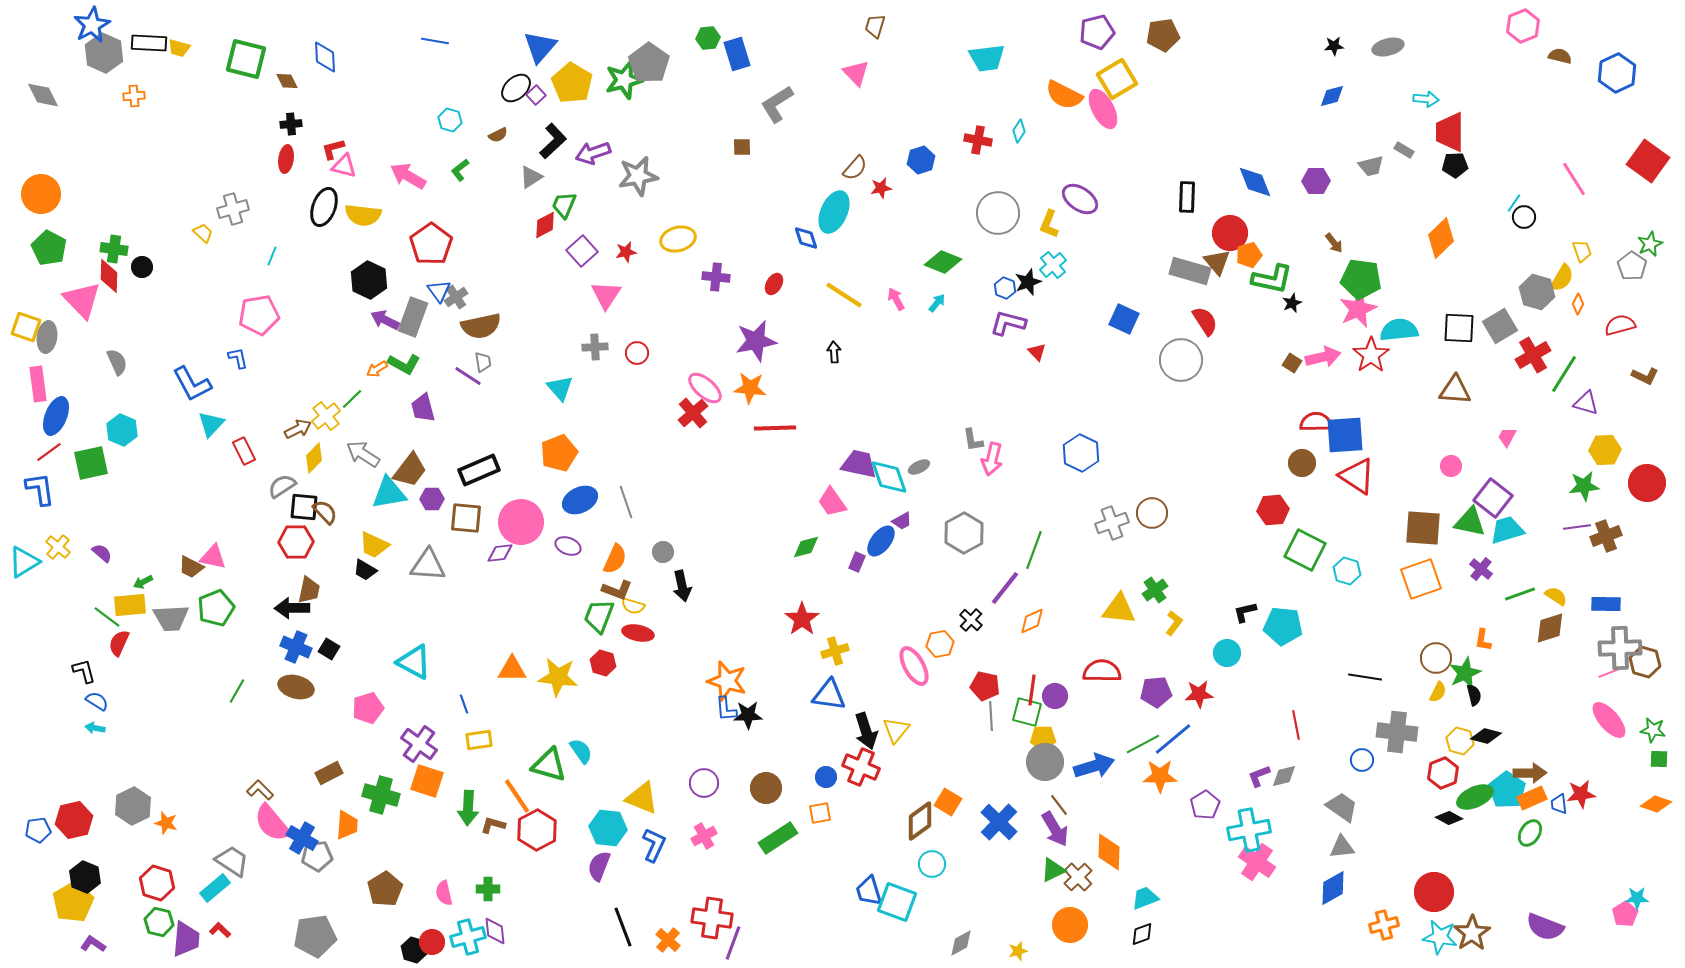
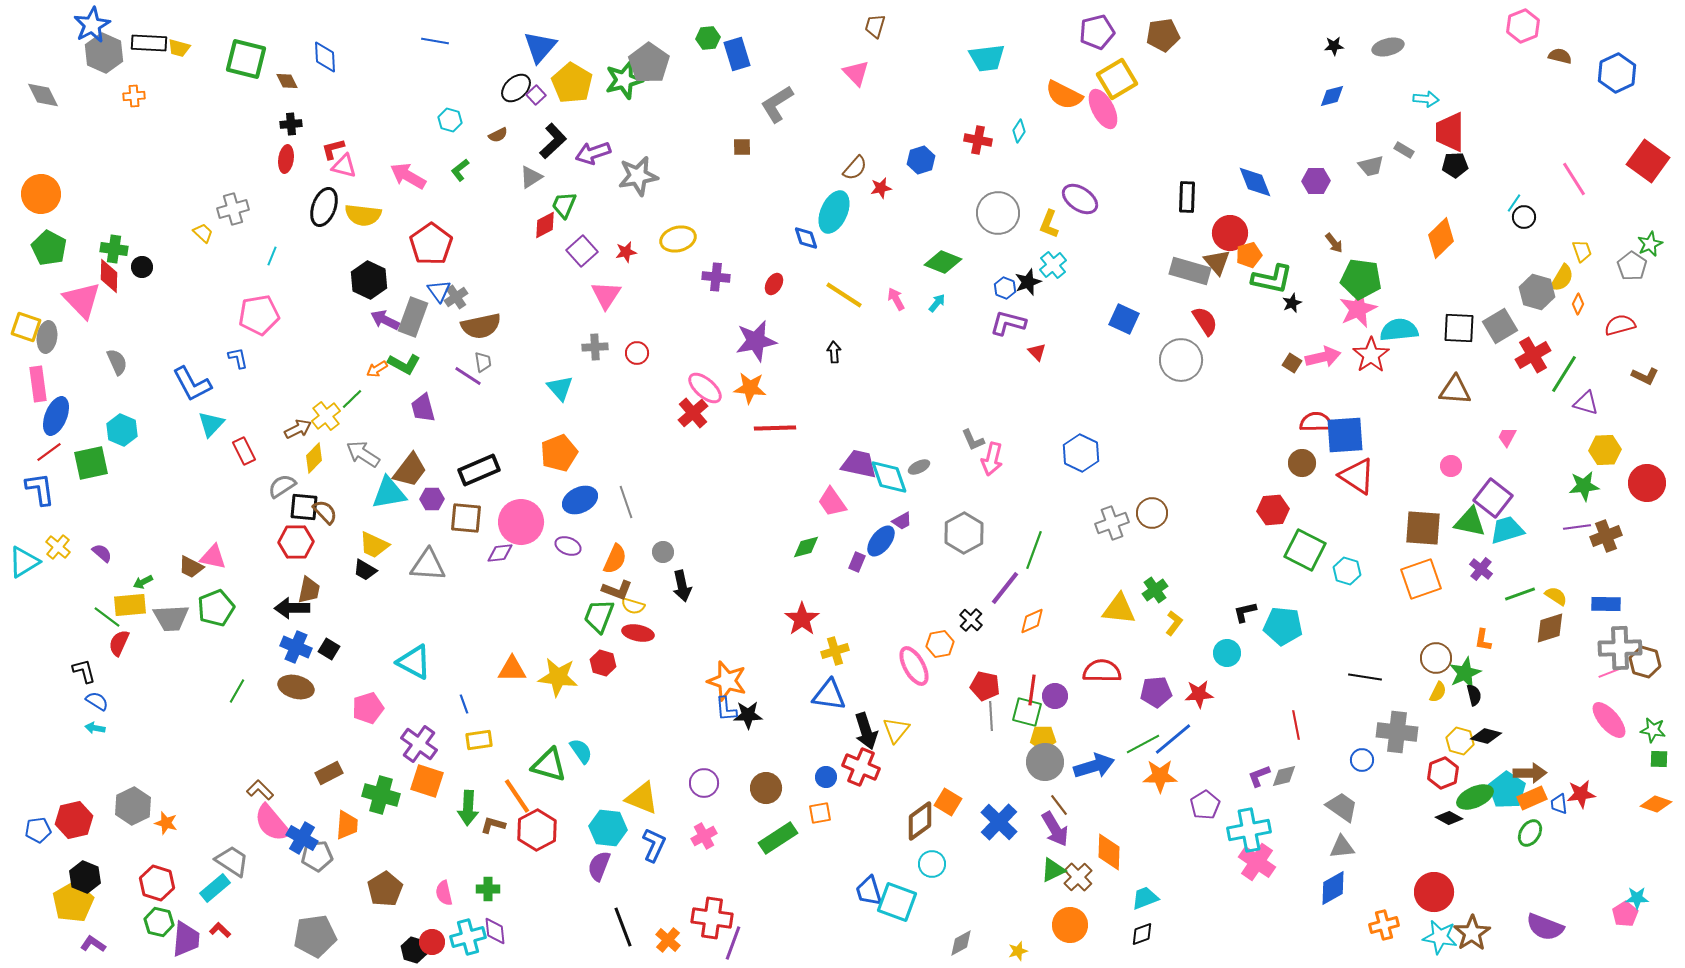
gray L-shape at (973, 440): rotated 15 degrees counterclockwise
